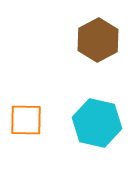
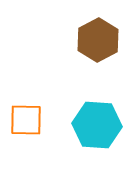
cyan hexagon: moved 2 px down; rotated 9 degrees counterclockwise
